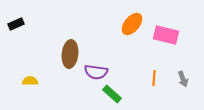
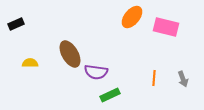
orange ellipse: moved 7 px up
pink rectangle: moved 8 px up
brown ellipse: rotated 36 degrees counterclockwise
yellow semicircle: moved 18 px up
green rectangle: moved 2 px left, 1 px down; rotated 66 degrees counterclockwise
